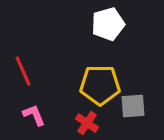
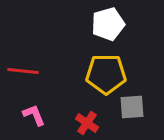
red line: rotated 60 degrees counterclockwise
yellow pentagon: moved 6 px right, 11 px up
gray square: moved 1 px left, 1 px down
